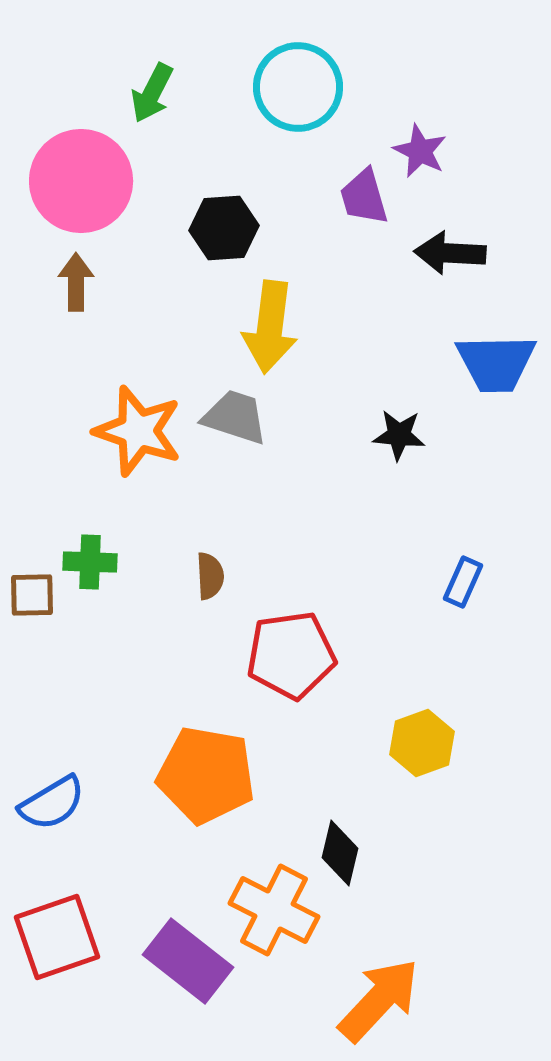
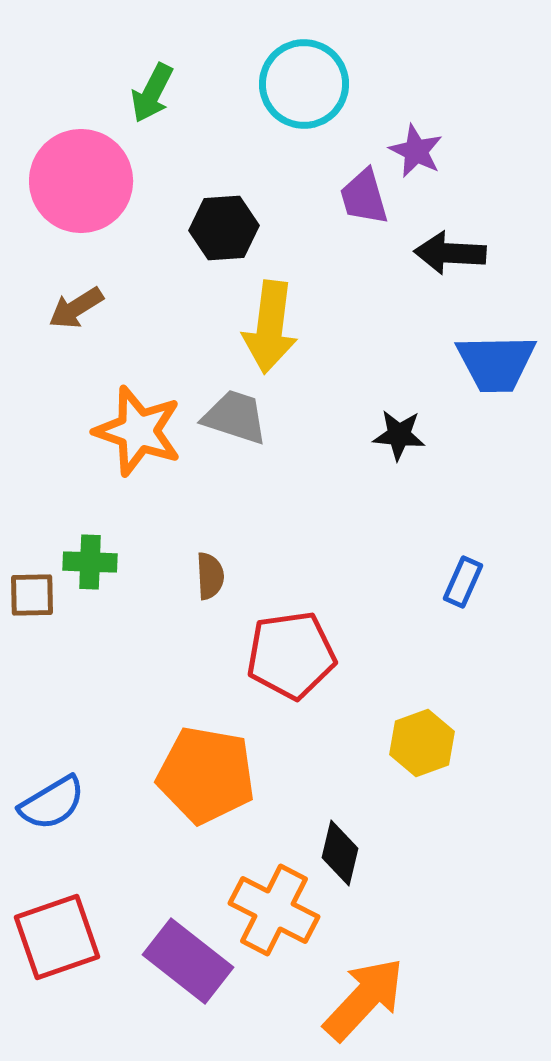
cyan circle: moved 6 px right, 3 px up
purple star: moved 4 px left
brown arrow: moved 26 px down; rotated 122 degrees counterclockwise
orange arrow: moved 15 px left, 1 px up
